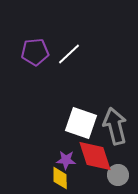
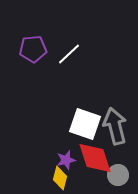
purple pentagon: moved 2 px left, 3 px up
white square: moved 4 px right, 1 px down
red diamond: moved 2 px down
purple star: rotated 18 degrees counterclockwise
yellow diamond: rotated 15 degrees clockwise
